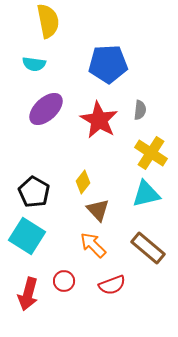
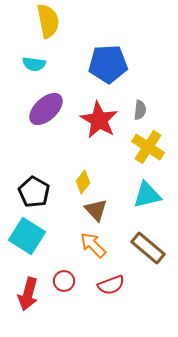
yellow cross: moved 3 px left, 6 px up
cyan triangle: moved 1 px right, 1 px down
brown triangle: moved 2 px left
red semicircle: moved 1 px left
